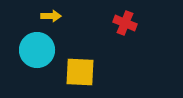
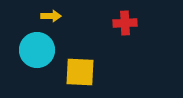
red cross: rotated 25 degrees counterclockwise
